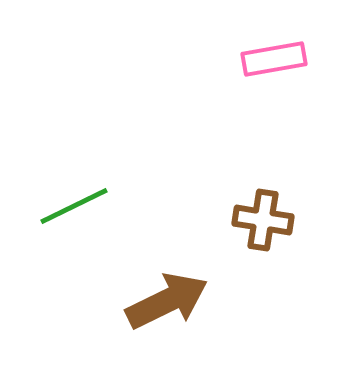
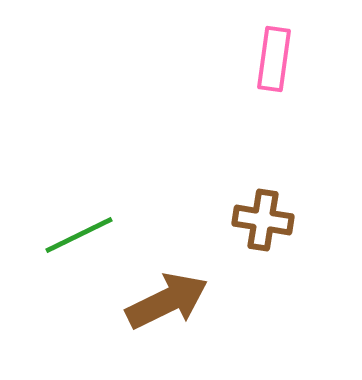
pink rectangle: rotated 72 degrees counterclockwise
green line: moved 5 px right, 29 px down
